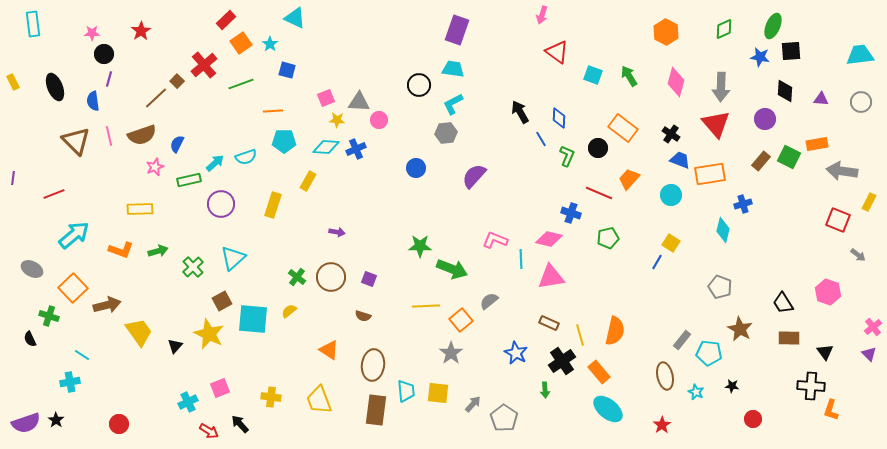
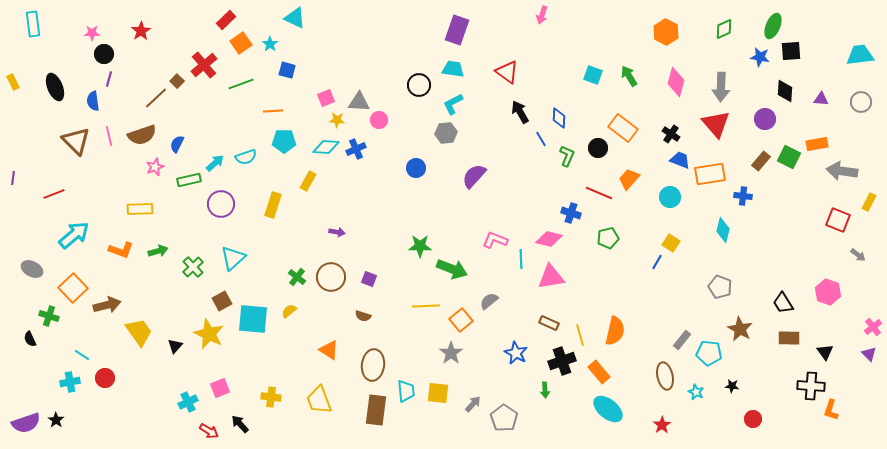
red triangle at (557, 52): moved 50 px left, 20 px down
cyan circle at (671, 195): moved 1 px left, 2 px down
blue cross at (743, 204): moved 8 px up; rotated 24 degrees clockwise
black cross at (562, 361): rotated 16 degrees clockwise
red circle at (119, 424): moved 14 px left, 46 px up
